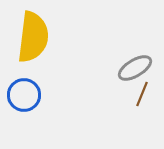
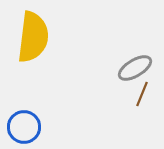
blue circle: moved 32 px down
